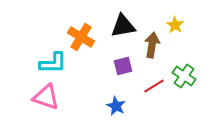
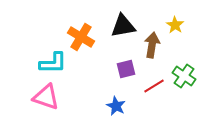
purple square: moved 3 px right, 3 px down
